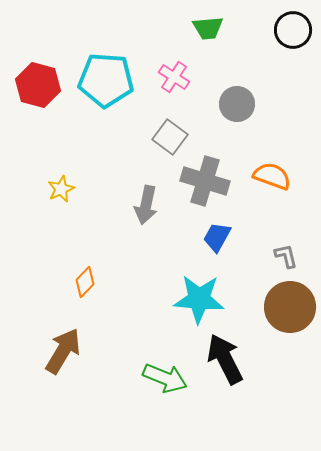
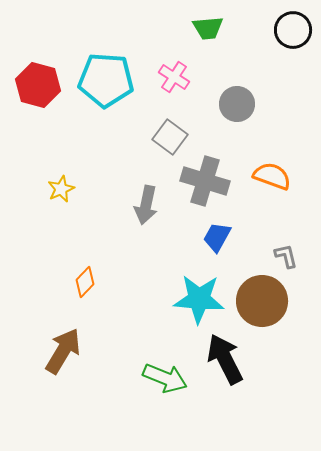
brown circle: moved 28 px left, 6 px up
